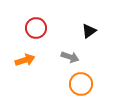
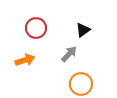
black triangle: moved 6 px left, 1 px up
gray arrow: moved 1 px left, 3 px up; rotated 66 degrees counterclockwise
